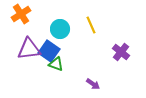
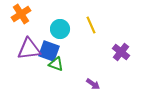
blue square: rotated 15 degrees counterclockwise
